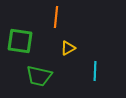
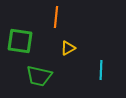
cyan line: moved 6 px right, 1 px up
